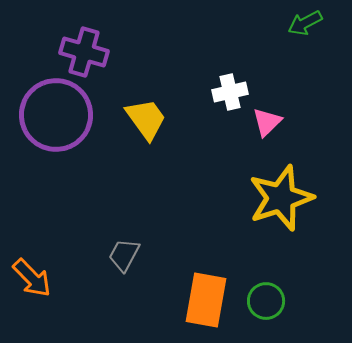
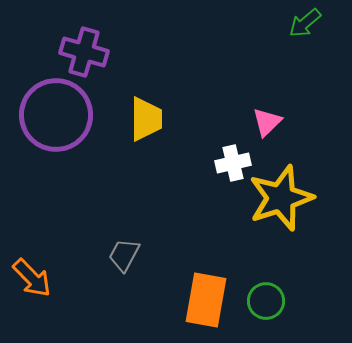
green arrow: rotated 12 degrees counterclockwise
white cross: moved 3 px right, 71 px down
yellow trapezoid: rotated 36 degrees clockwise
